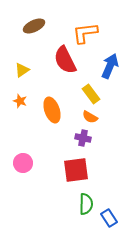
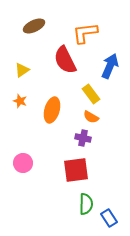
orange ellipse: rotated 35 degrees clockwise
orange semicircle: moved 1 px right
